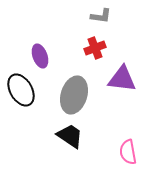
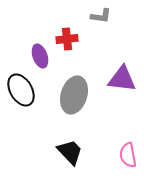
red cross: moved 28 px left, 9 px up; rotated 15 degrees clockwise
black trapezoid: moved 16 px down; rotated 12 degrees clockwise
pink semicircle: moved 3 px down
